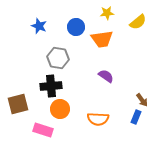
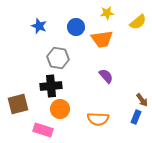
purple semicircle: rotated 14 degrees clockwise
